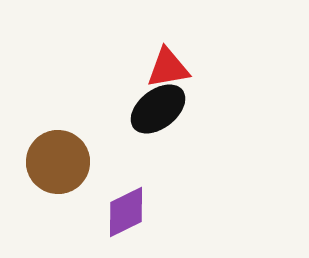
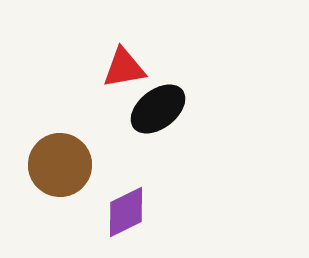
red triangle: moved 44 px left
brown circle: moved 2 px right, 3 px down
